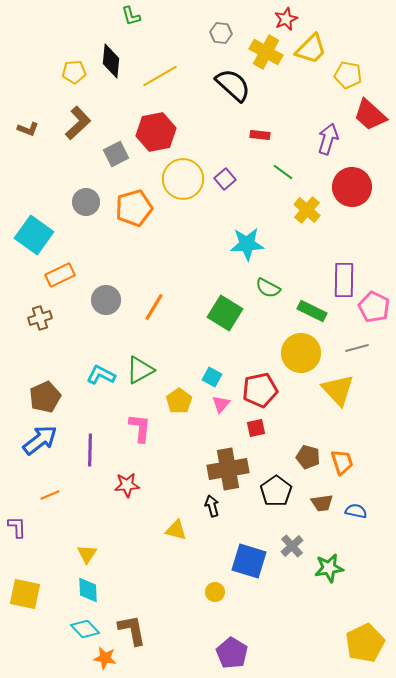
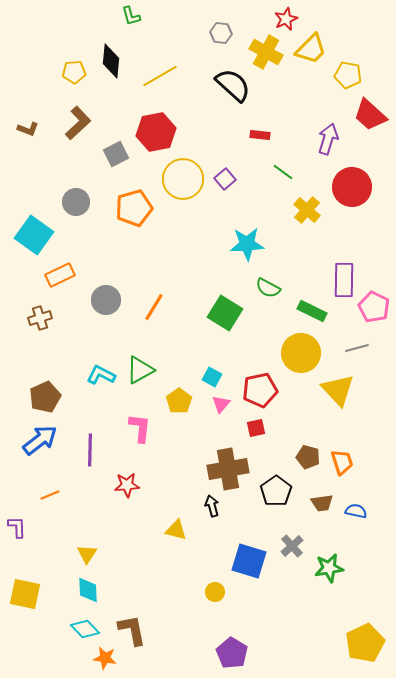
gray circle at (86, 202): moved 10 px left
